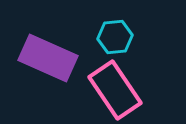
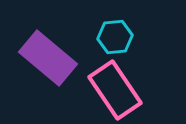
purple rectangle: rotated 16 degrees clockwise
